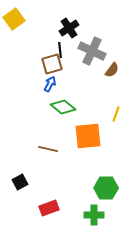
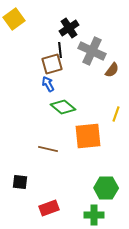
blue arrow: moved 2 px left; rotated 56 degrees counterclockwise
black square: rotated 35 degrees clockwise
